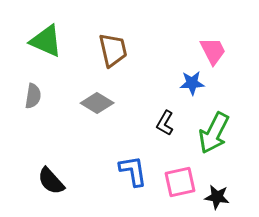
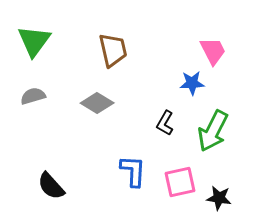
green triangle: moved 12 px left; rotated 42 degrees clockwise
gray semicircle: rotated 115 degrees counterclockwise
green arrow: moved 1 px left, 2 px up
blue L-shape: rotated 12 degrees clockwise
black semicircle: moved 5 px down
black star: moved 2 px right, 1 px down
